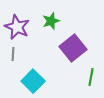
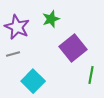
green star: moved 2 px up
gray line: rotated 72 degrees clockwise
green line: moved 2 px up
